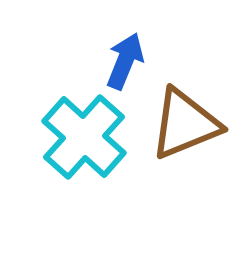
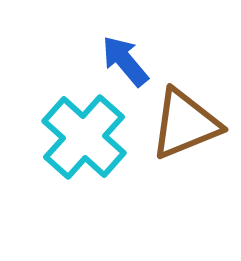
blue arrow: rotated 62 degrees counterclockwise
